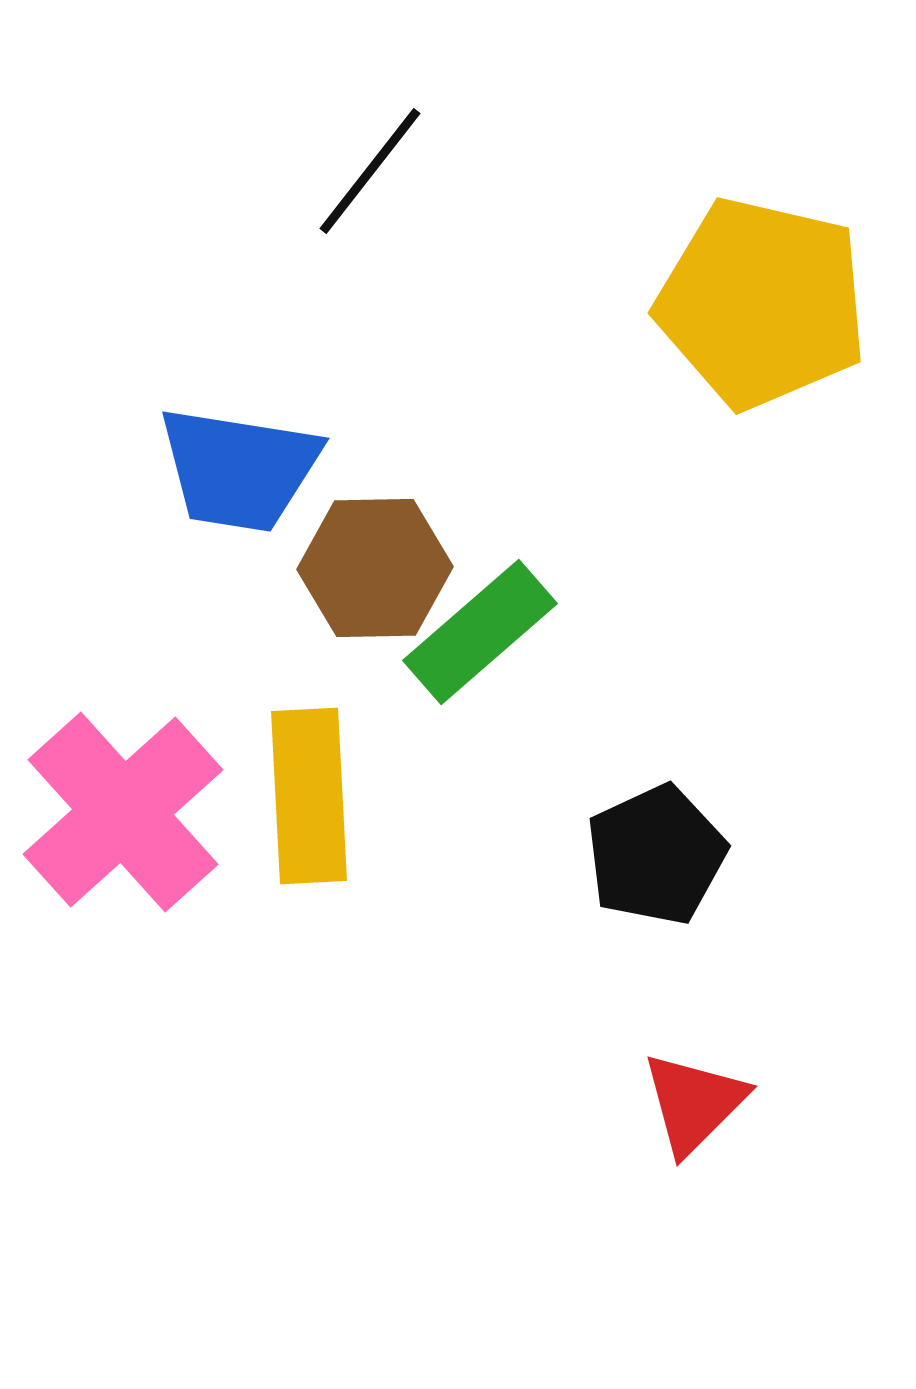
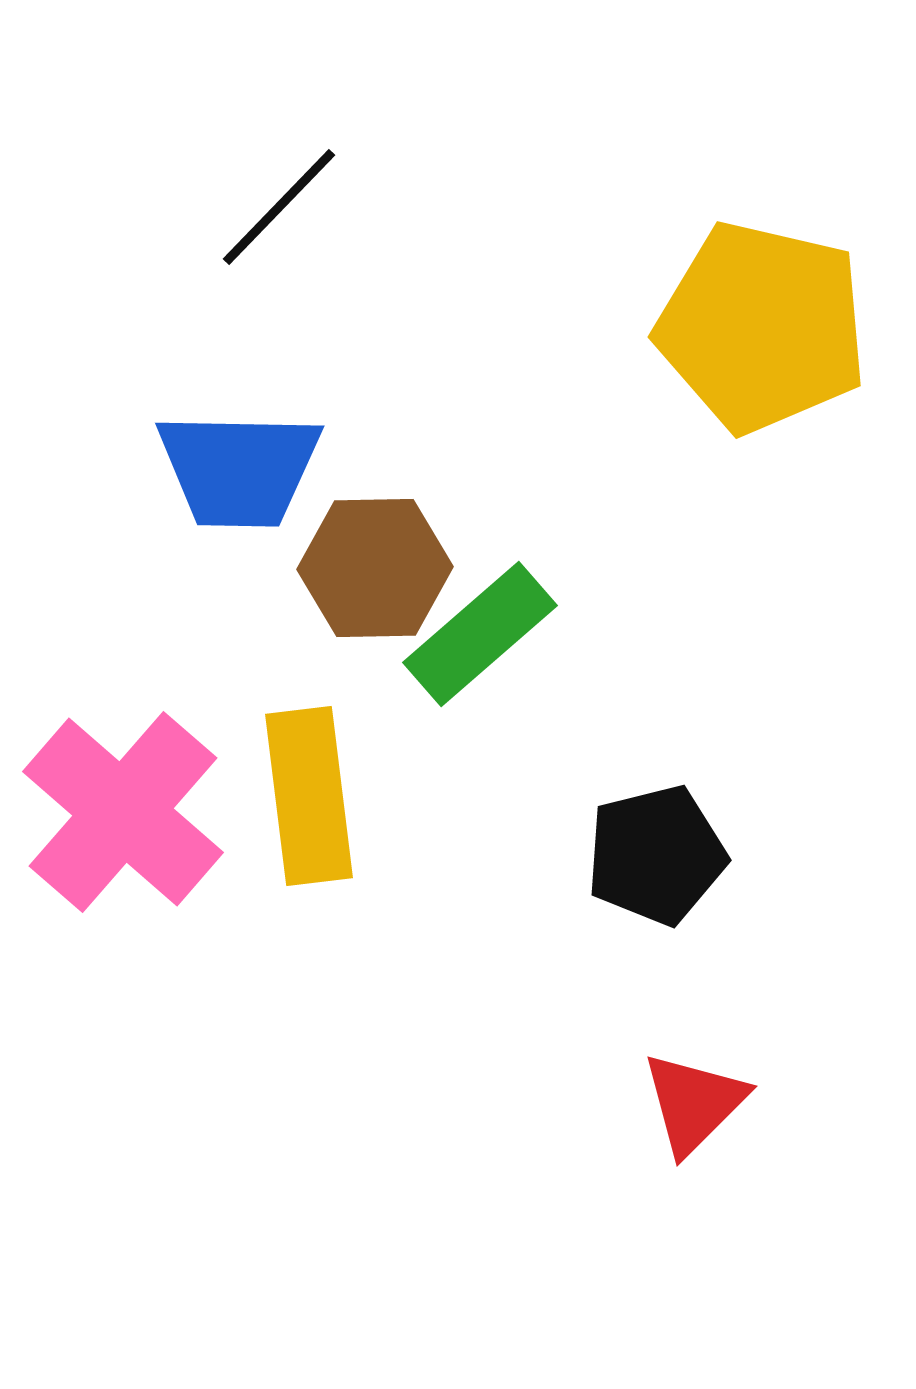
black line: moved 91 px left, 36 px down; rotated 6 degrees clockwise
yellow pentagon: moved 24 px down
blue trapezoid: rotated 8 degrees counterclockwise
green rectangle: moved 2 px down
yellow rectangle: rotated 4 degrees counterclockwise
pink cross: rotated 7 degrees counterclockwise
black pentagon: rotated 11 degrees clockwise
